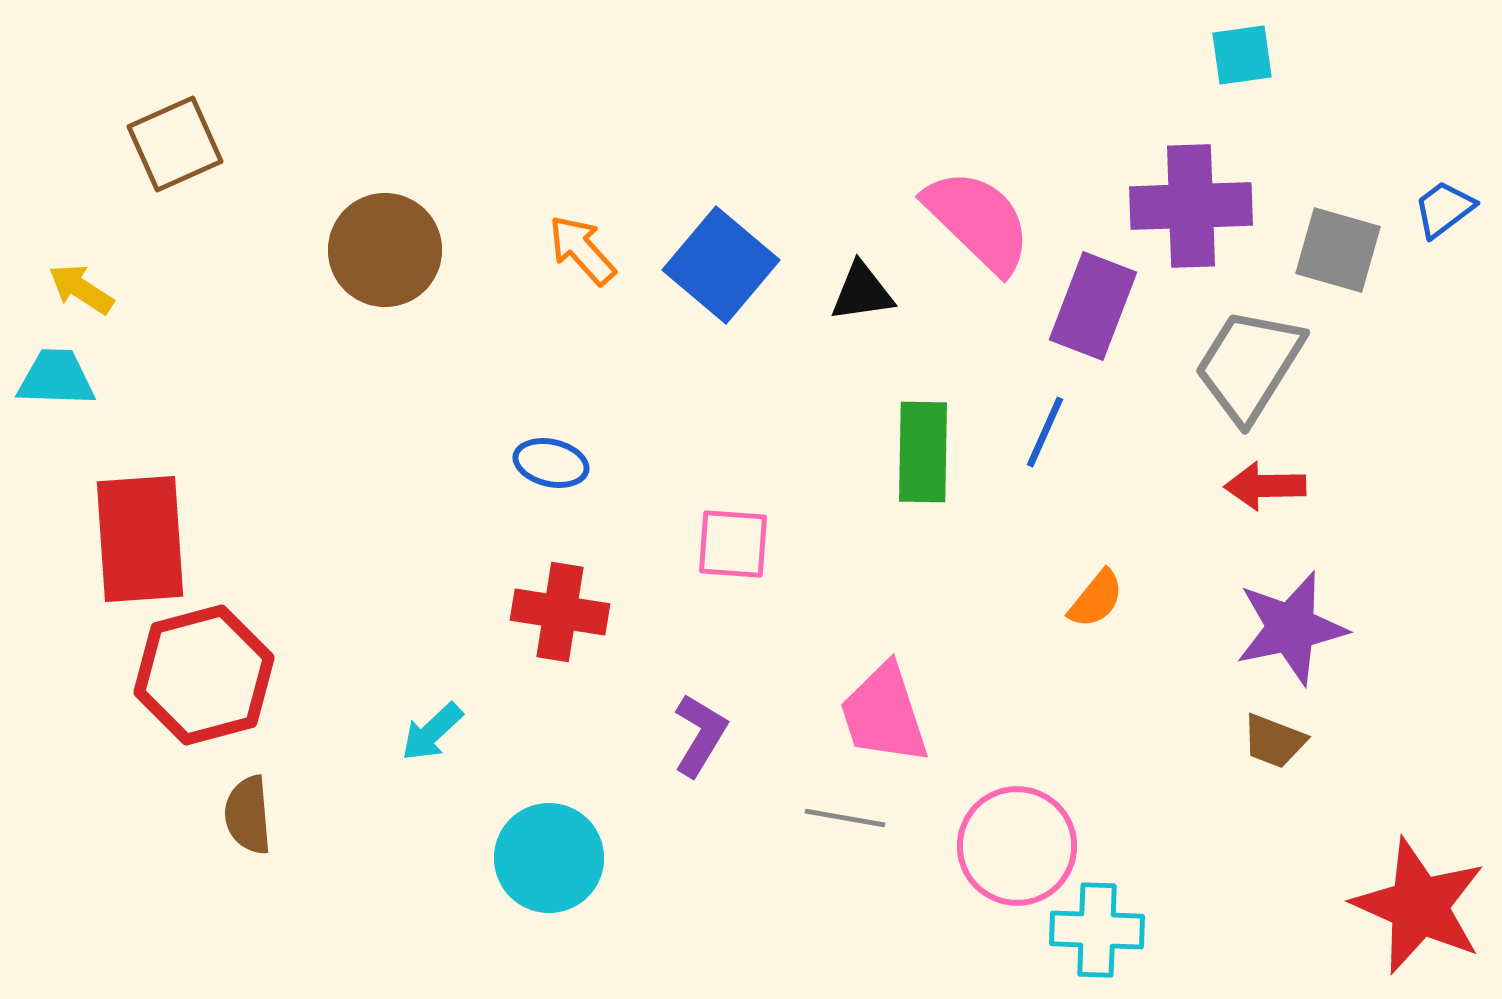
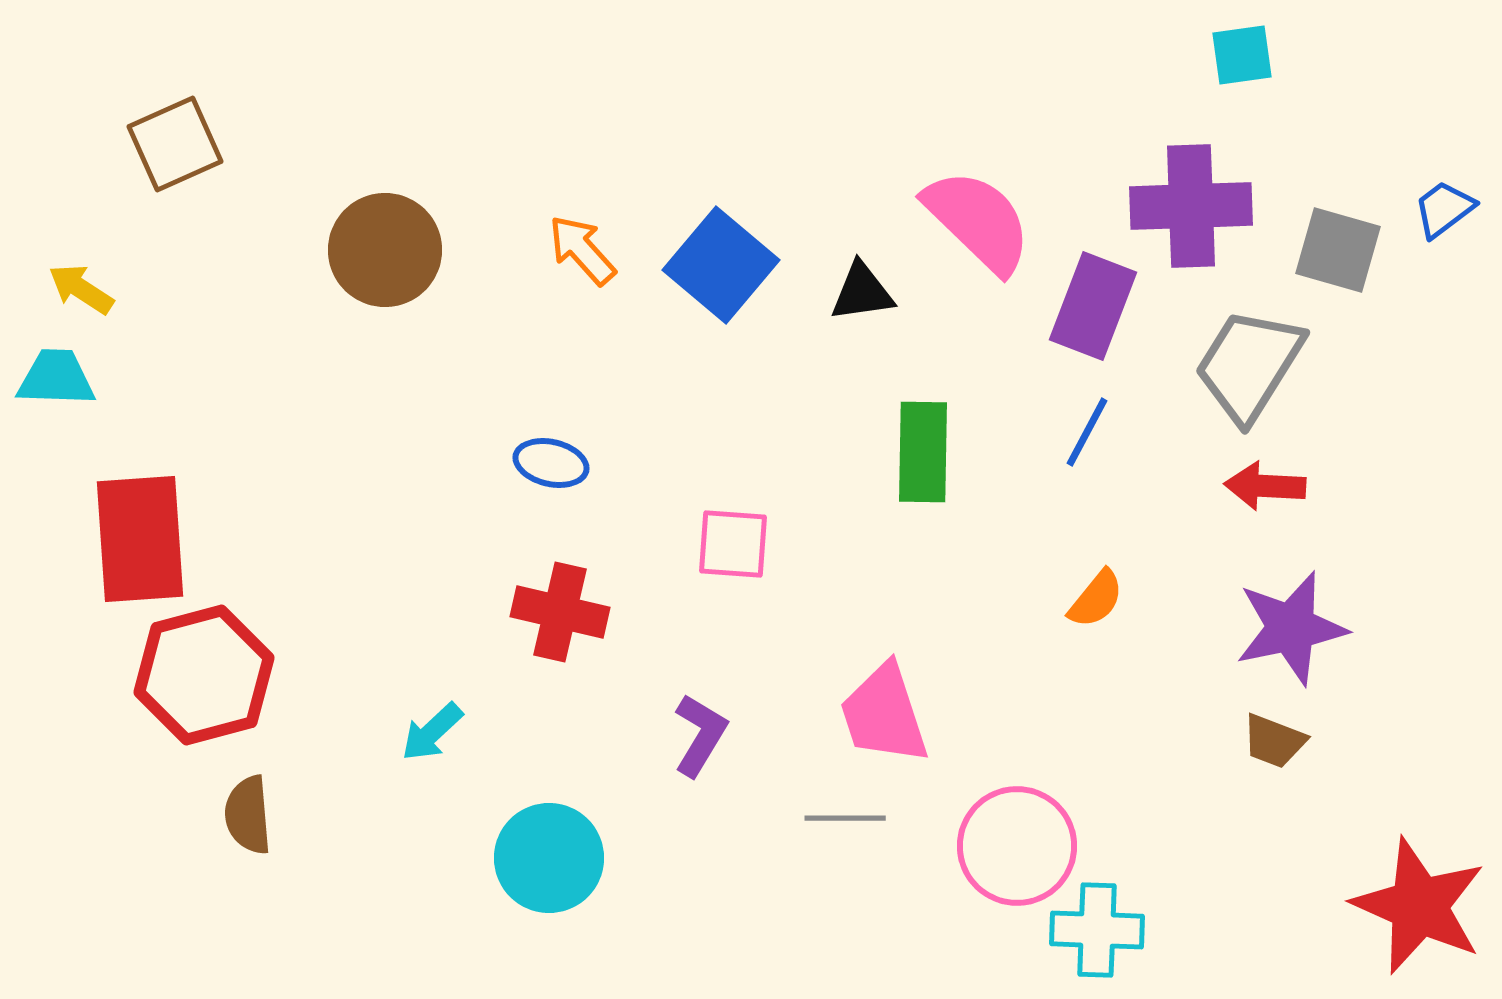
blue line: moved 42 px right; rotated 4 degrees clockwise
red arrow: rotated 4 degrees clockwise
red cross: rotated 4 degrees clockwise
gray line: rotated 10 degrees counterclockwise
